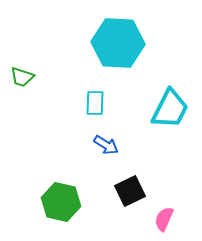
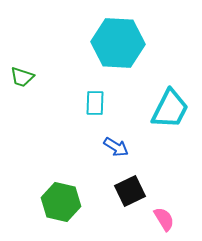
blue arrow: moved 10 px right, 2 px down
pink semicircle: rotated 125 degrees clockwise
